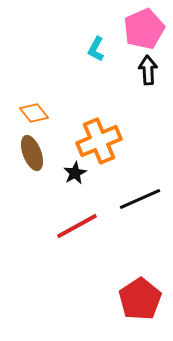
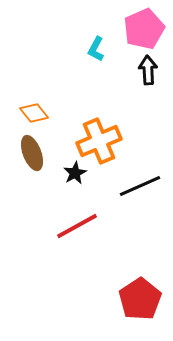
black line: moved 13 px up
